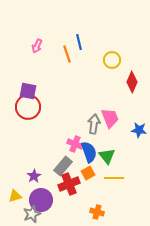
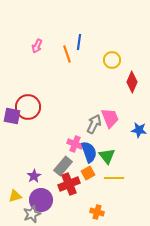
blue line: rotated 21 degrees clockwise
purple square: moved 16 px left, 25 px down
gray arrow: rotated 18 degrees clockwise
